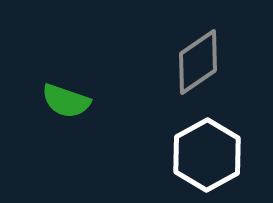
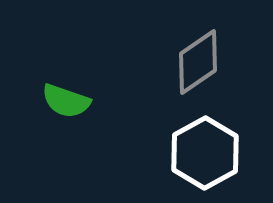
white hexagon: moved 2 px left, 2 px up
